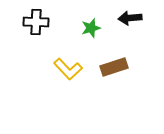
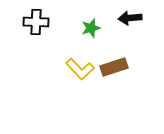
yellow L-shape: moved 12 px right
